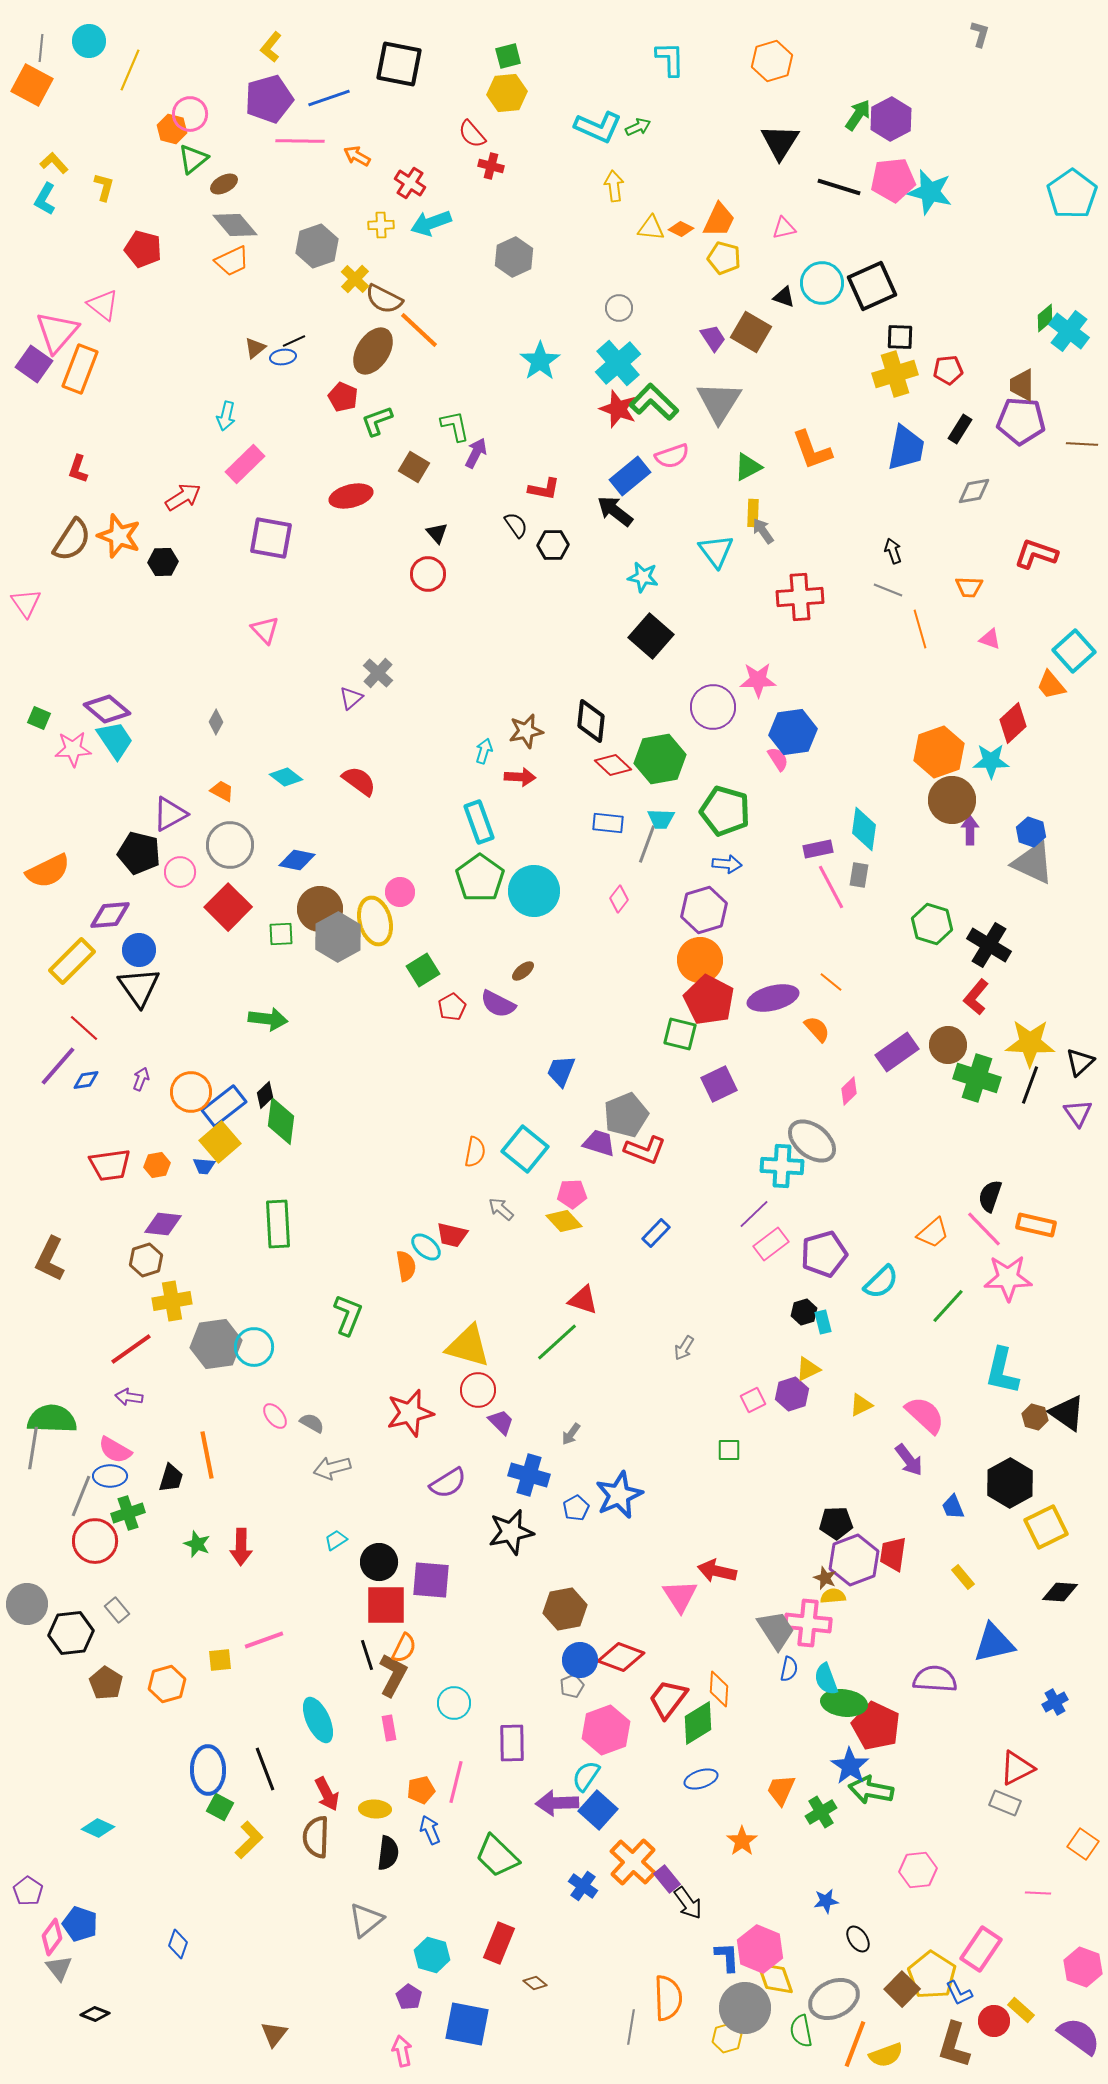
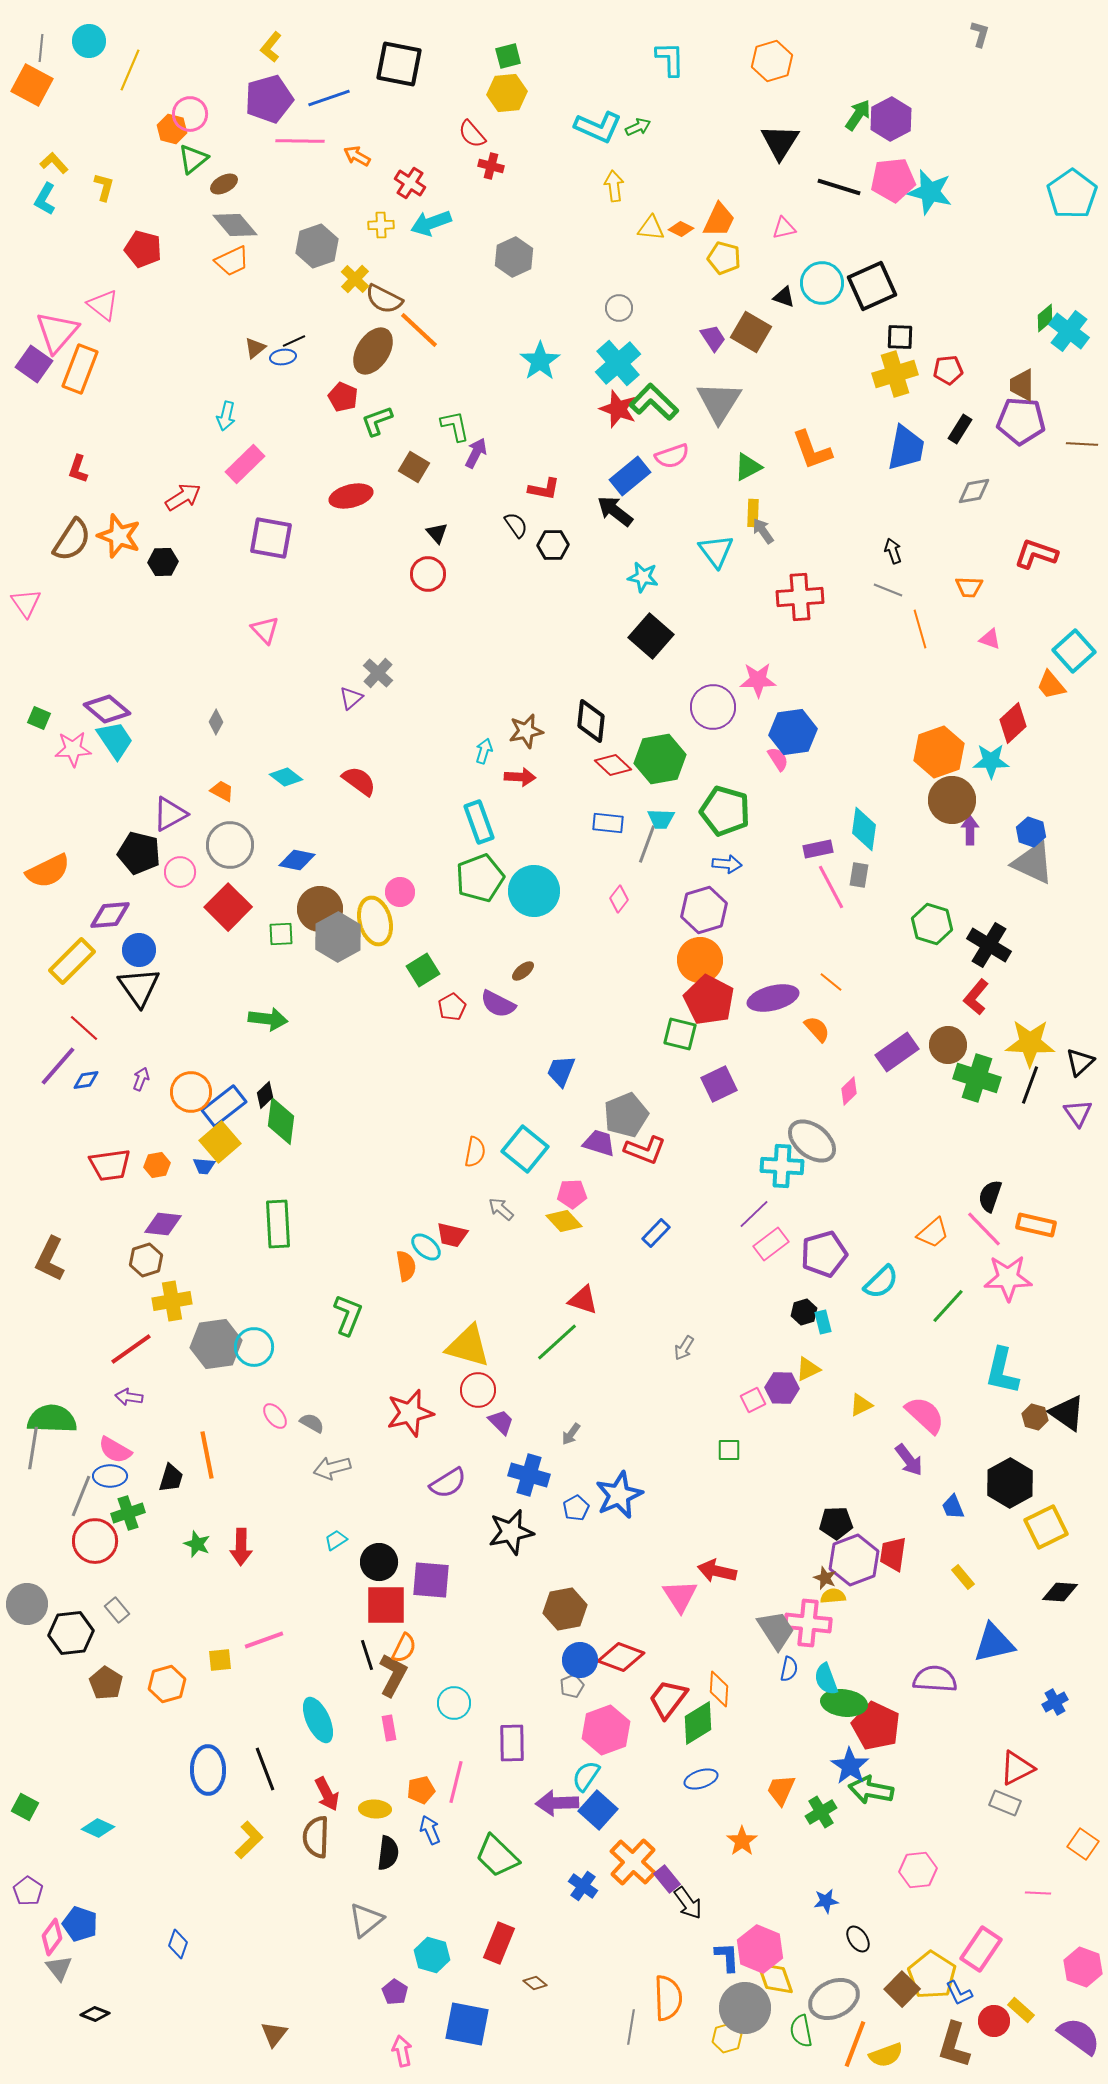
green pentagon at (480, 878): rotated 15 degrees clockwise
purple hexagon at (792, 1394): moved 10 px left, 6 px up; rotated 20 degrees clockwise
green square at (220, 1807): moved 195 px left
purple pentagon at (409, 1997): moved 14 px left, 5 px up
